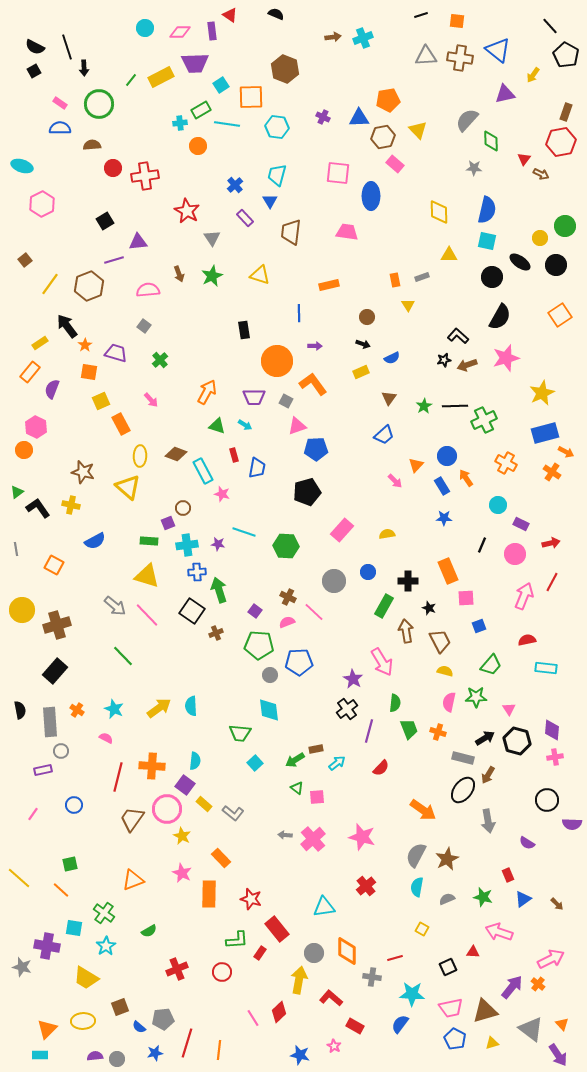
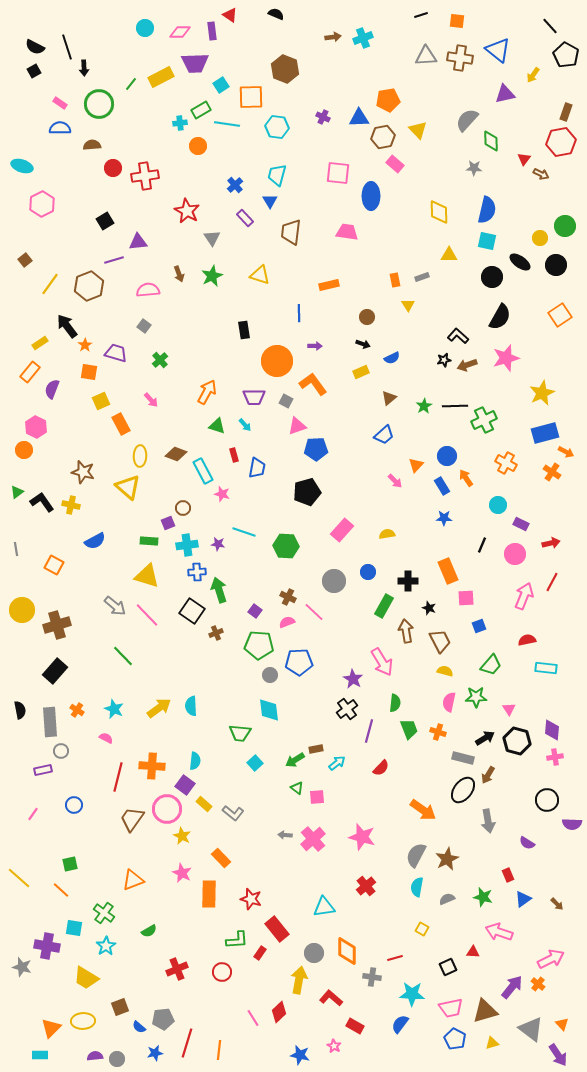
green line at (131, 80): moved 4 px down
brown triangle at (389, 398): rotated 14 degrees clockwise
cyan arrow at (245, 425): rotated 16 degrees clockwise
black L-shape at (38, 508): moved 4 px right, 6 px up
orange triangle at (47, 1029): moved 4 px right, 1 px up
